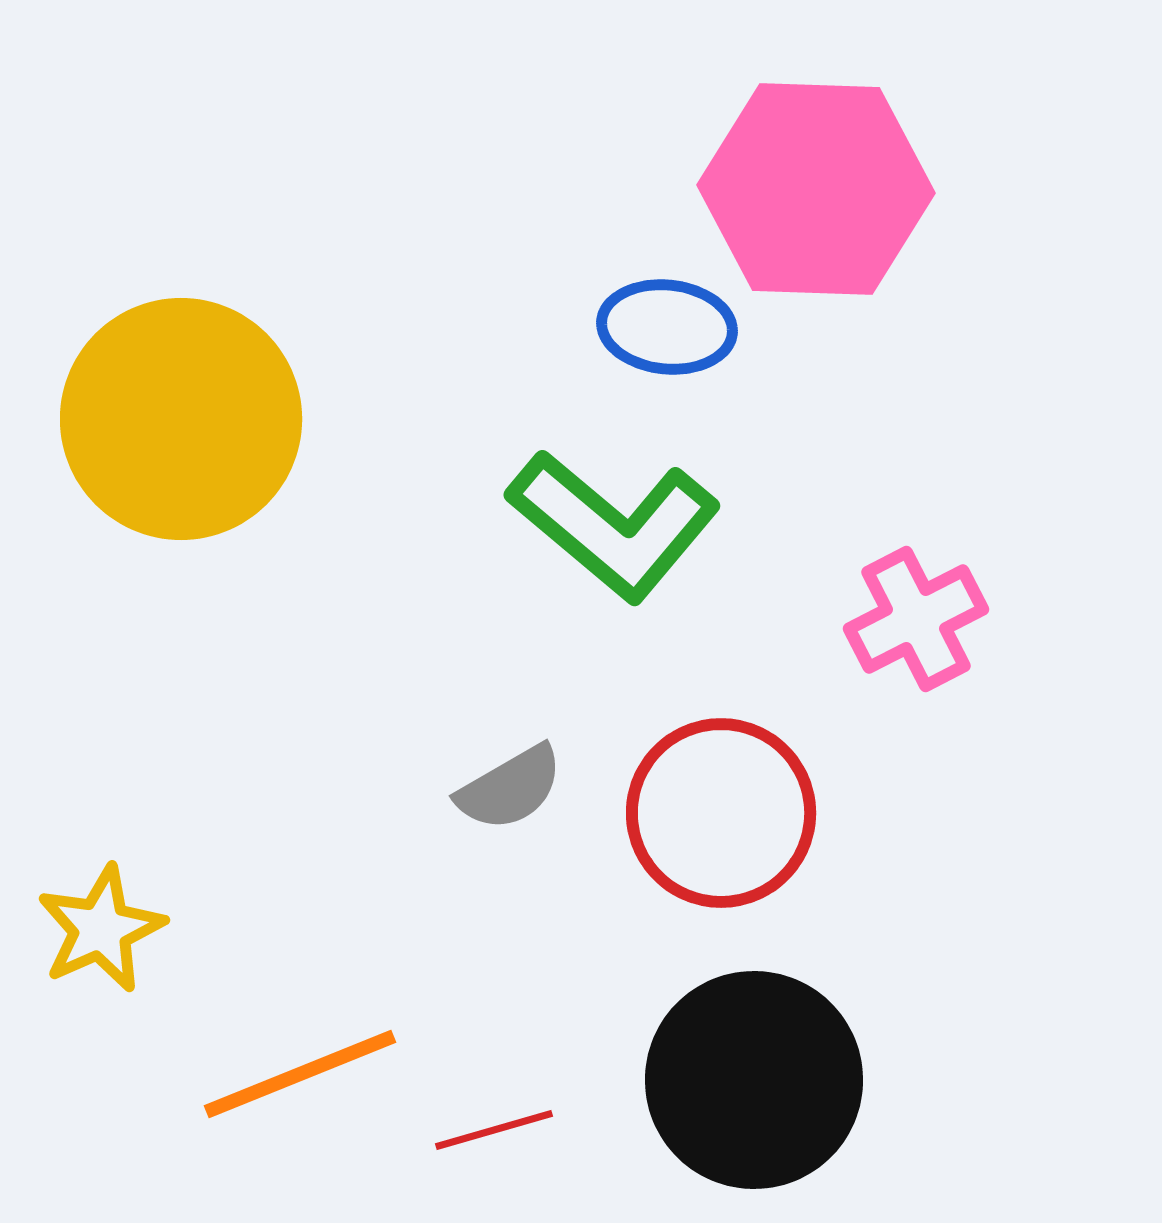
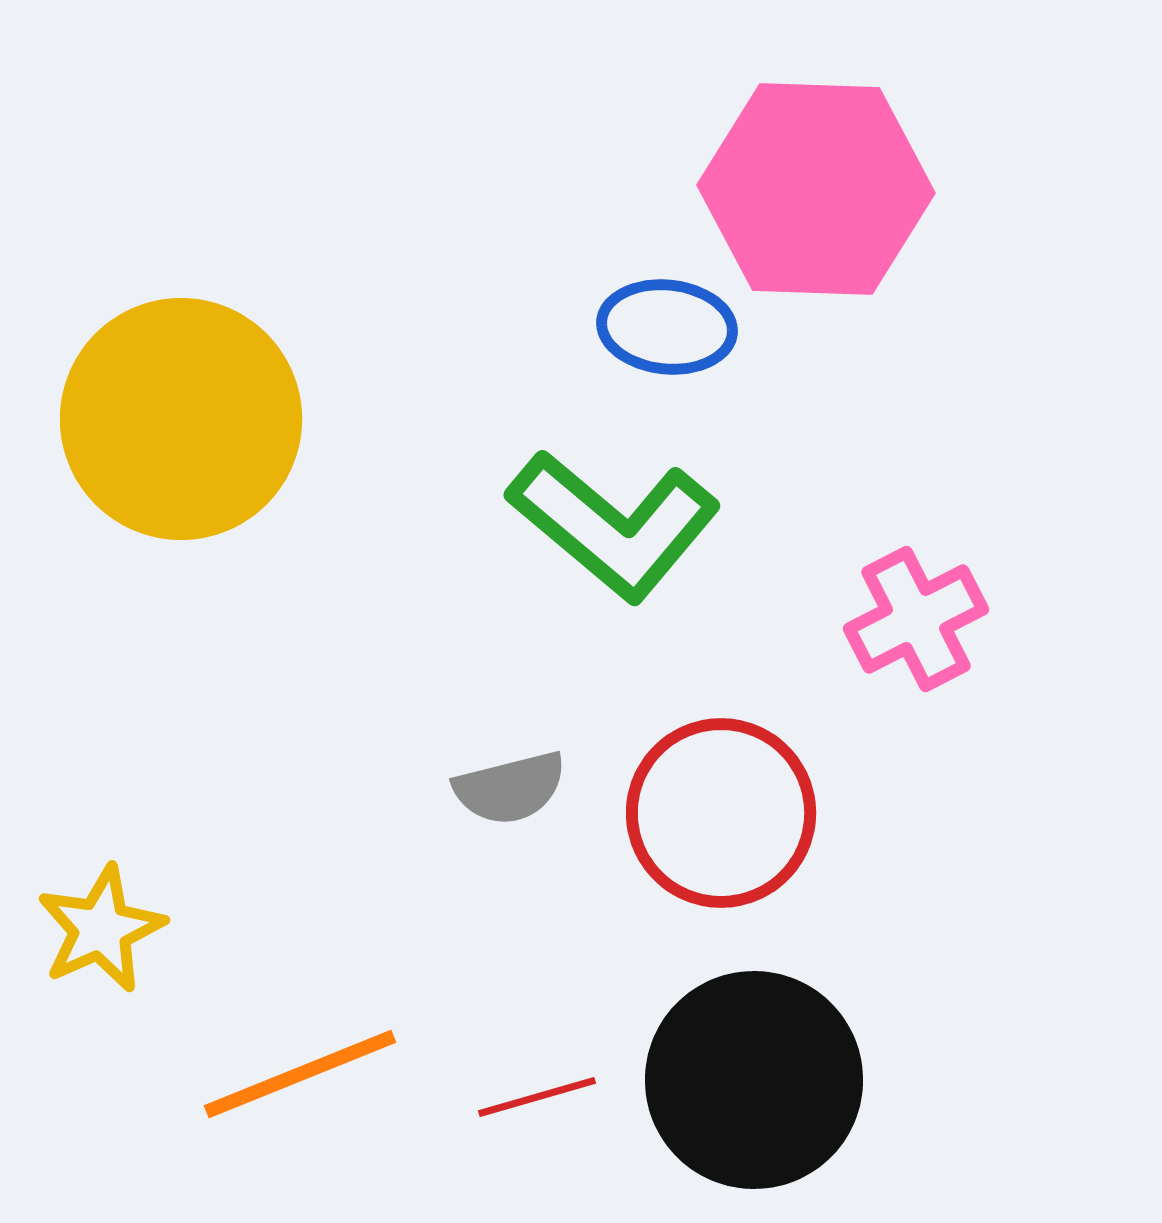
gray semicircle: rotated 16 degrees clockwise
red line: moved 43 px right, 33 px up
